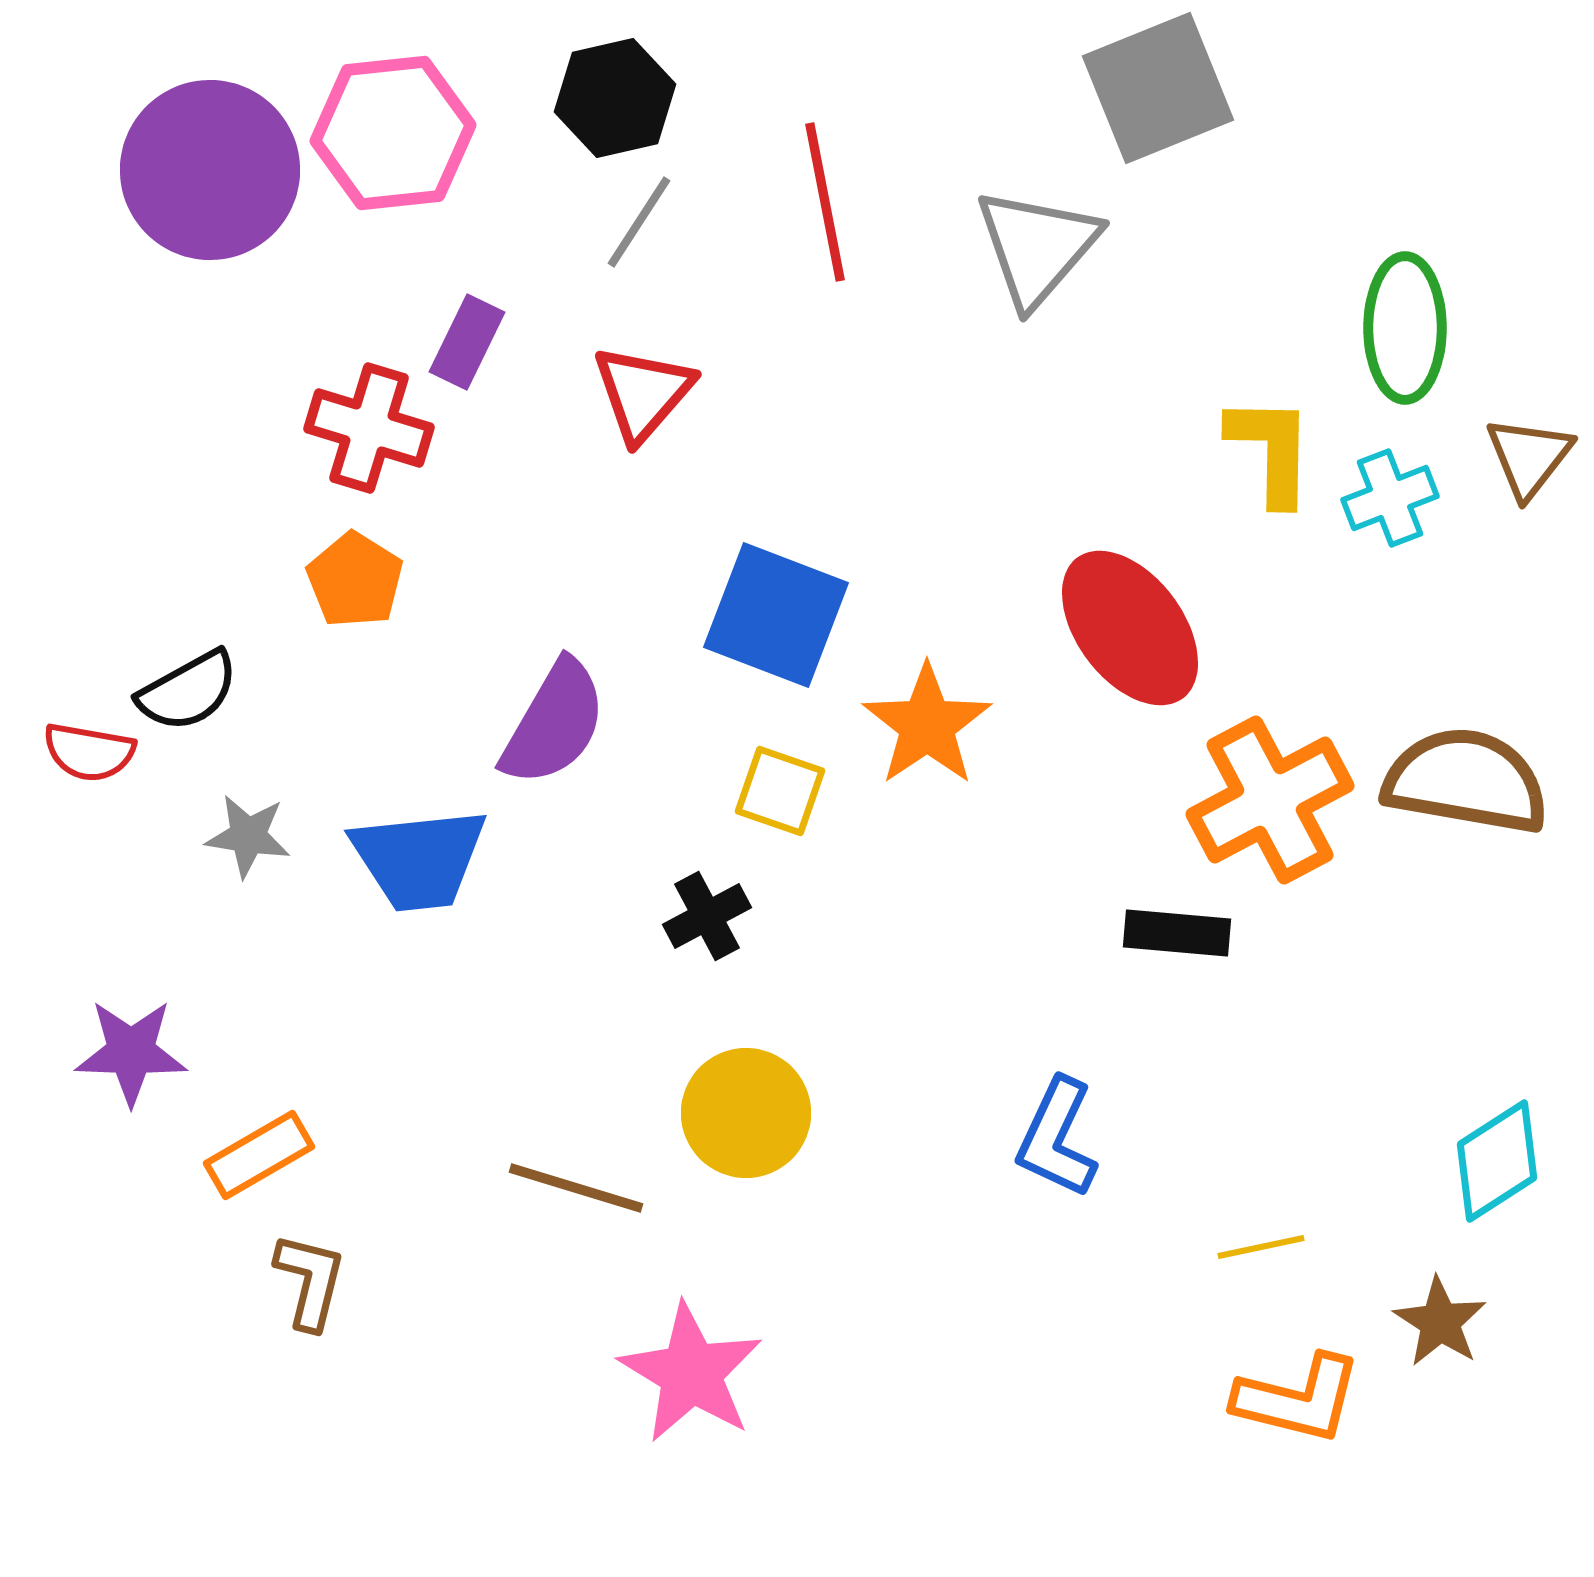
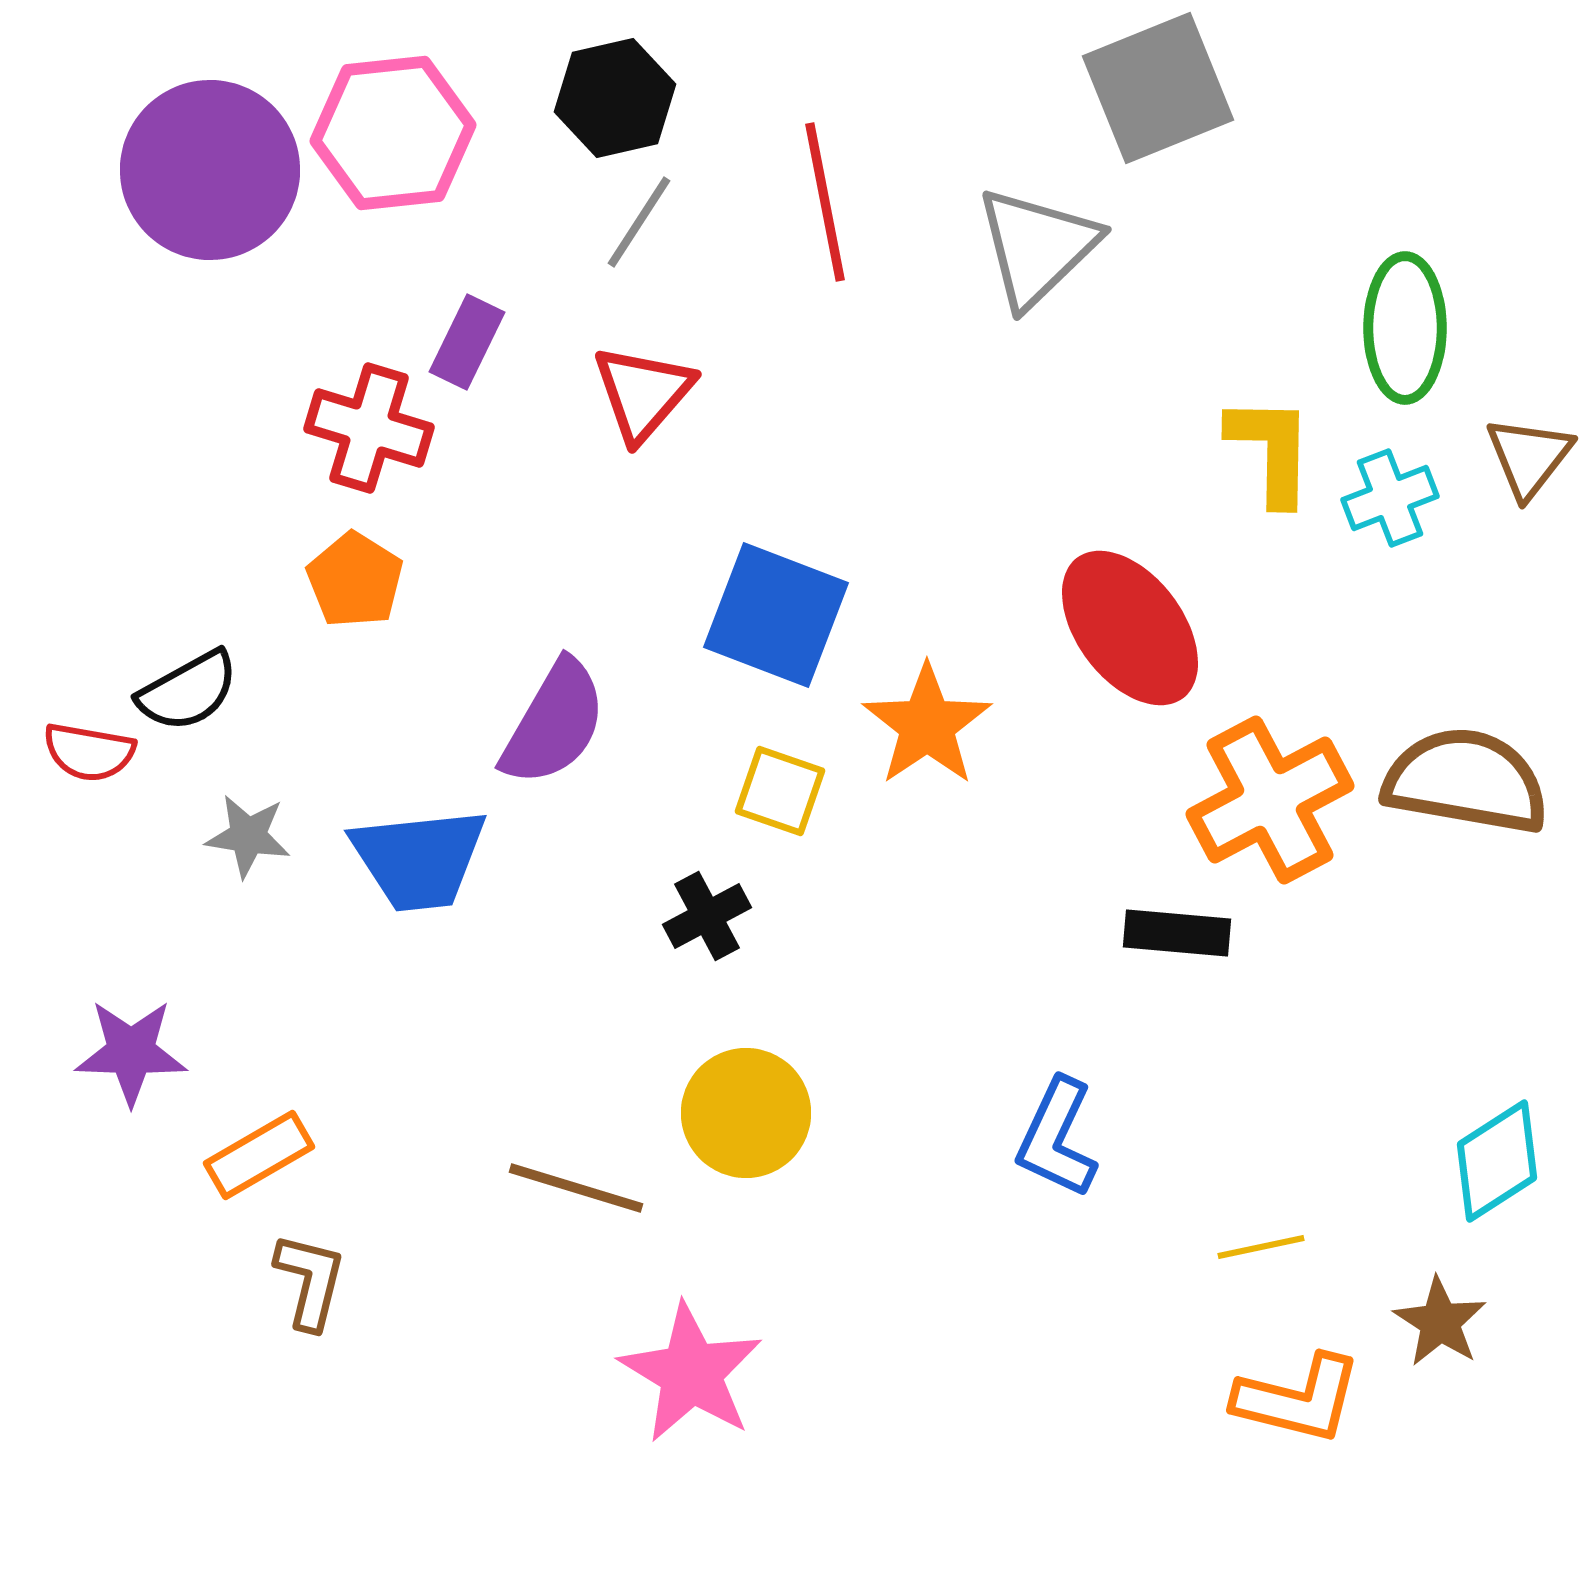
gray triangle: rotated 5 degrees clockwise
